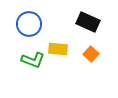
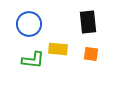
black rectangle: rotated 60 degrees clockwise
orange square: rotated 35 degrees counterclockwise
green L-shape: rotated 15 degrees counterclockwise
